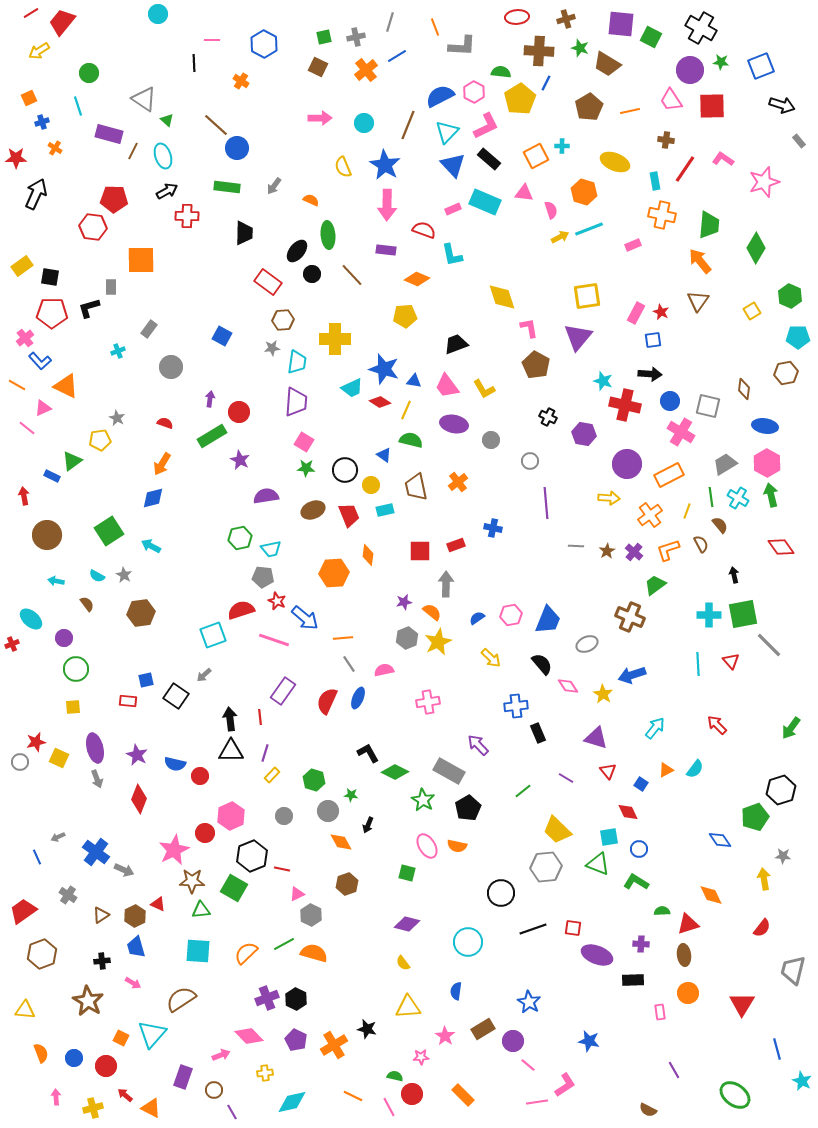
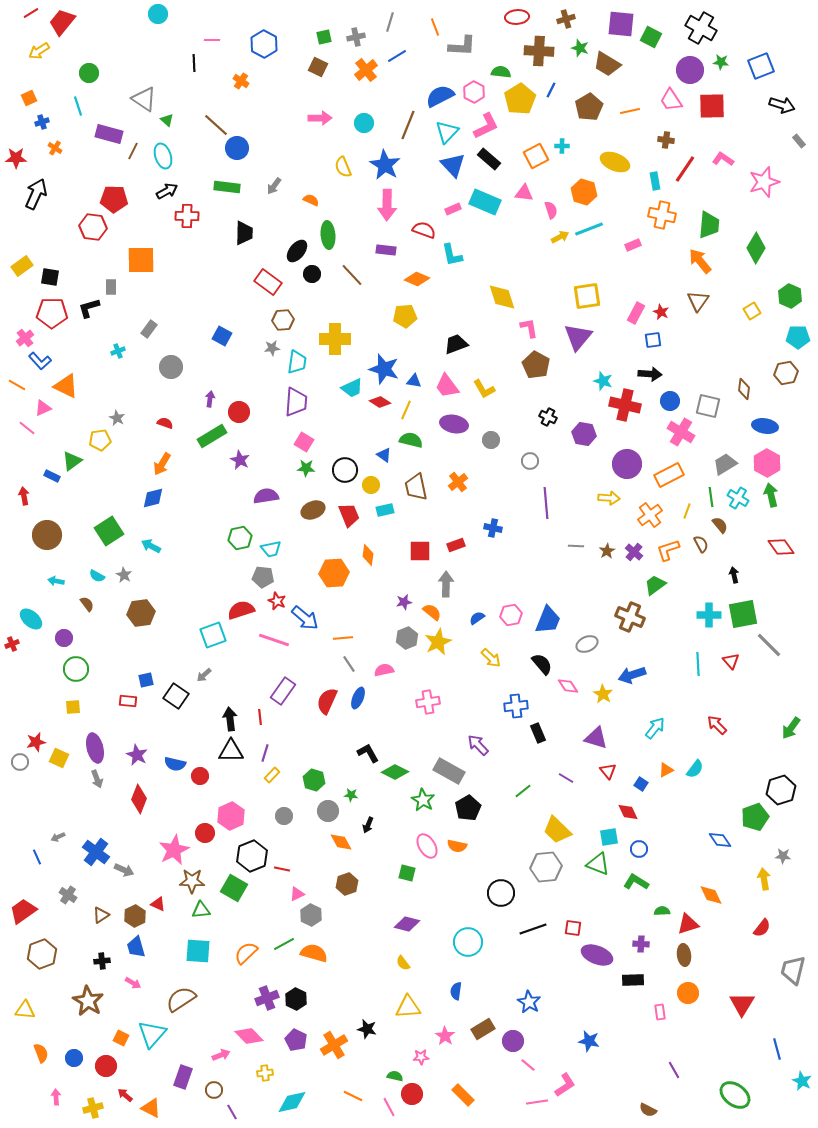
blue line at (546, 83): moved 5 px right, 7 px down
